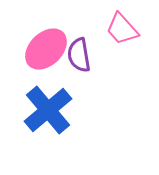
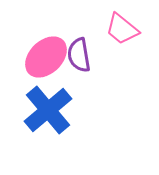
pink trapezoid: rotated 9 degrees counterclockwise
pink ellipse: moved 8 px down
